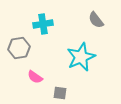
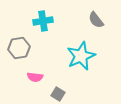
cyan cross: moved 3 px up
cyan star: moved 1 px up
pink semicircle: rotated 28 degrees counterclockwise
gray square: moved 2 px left, 1 px down; rotated 24 degrees clockwise
